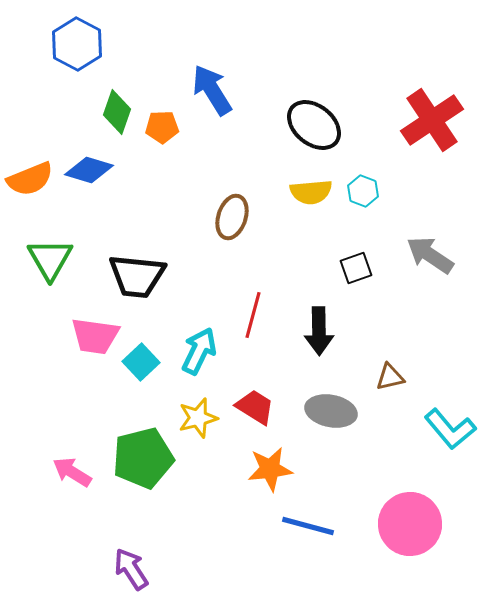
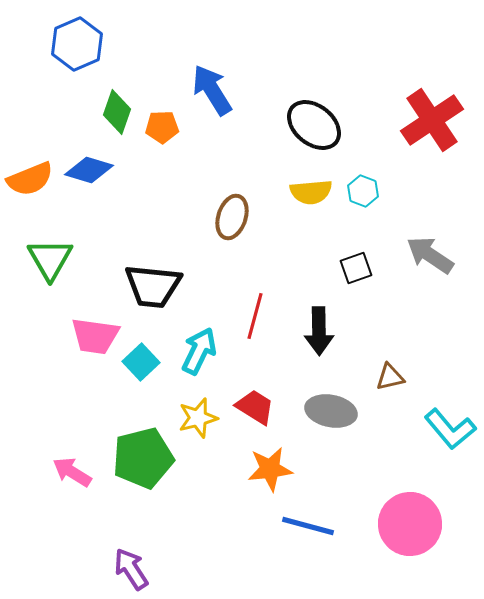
blue hexagon: rotated 9 degrees clockwise
black trapezoid: moved 16 px right, 10 px down
red line: moved 2 px right, 1 px down
